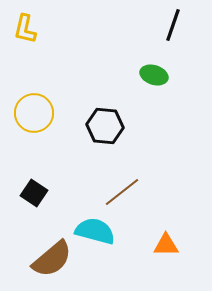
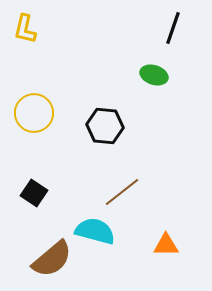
black line: moved 3 px down
